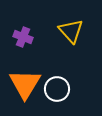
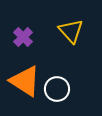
purple cross: rotated 24 degrees clockwise
orange triangle: moved 3 px up; rotated 28 degrees counterclockwise
